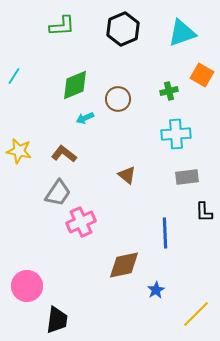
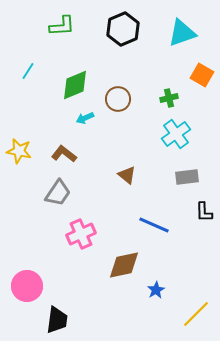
cyan line: moved 14 px right, 5 px up
green cross: moved 7 px down
cyan cross: rotated 32 degrees counterclockwise
pink cross: moved 12 px down
blue line: moved 11 px left, 8 px up; rotated 64 degrees counterclockwise
